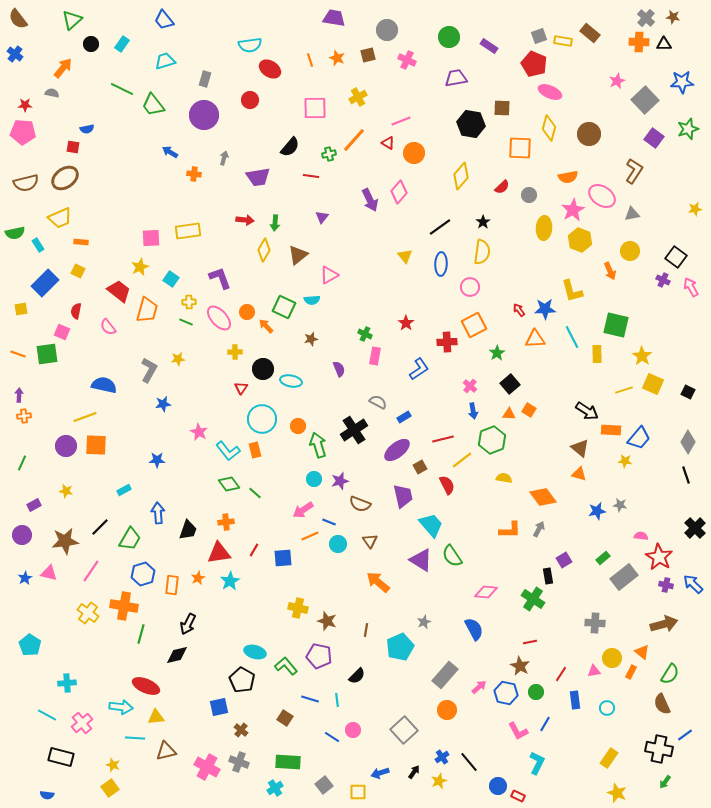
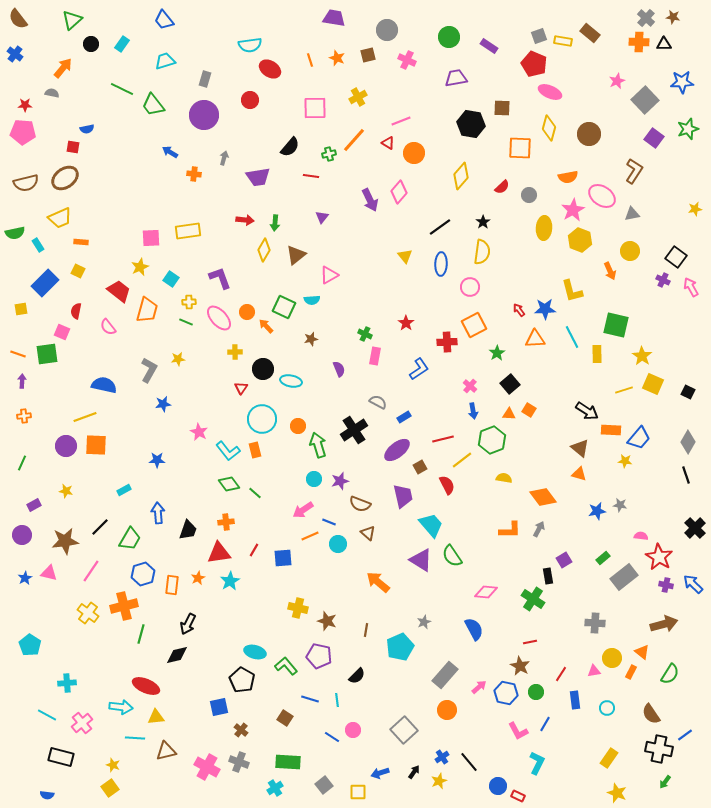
brown triangle at (298, 255): moved 2 px left
purple arrow at (19, 395): moved 3 px right, 14 px up
brown triangle at (370, 541): moved 2 px left, 8 px up; rotated 14 degrees counterclockwise
orange cross at (124, 606): rotated 24 degrees counterclockwise
brown semicircle at (662, 704): moved 11 px left, 10 px down; rotated 10 degrees counterclockwise
